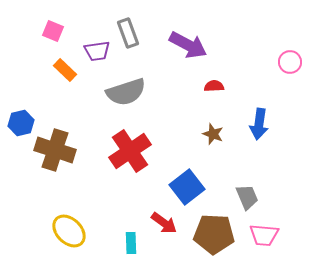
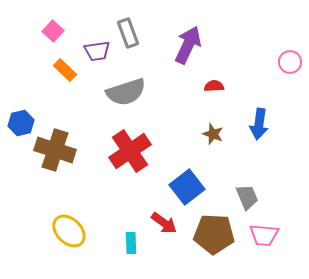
pink square: rotated 20 degrees clockwise
purple arrow: rotated 93 degrees counterclockwise
